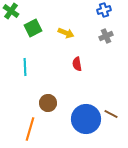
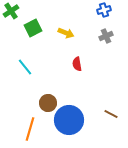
green cross: rotated 21 degrees clockwise
cyan line: rotated 36 degrees counterclockwise
blue circle: moved 17 px left, 1 px down
